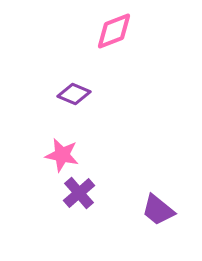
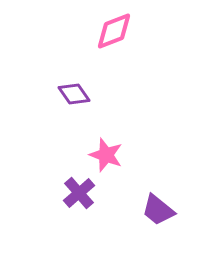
purple diamond: rotated 32 degrees clockwise
pink star: moved 44 px right; rotated 8 degrees clockwise
